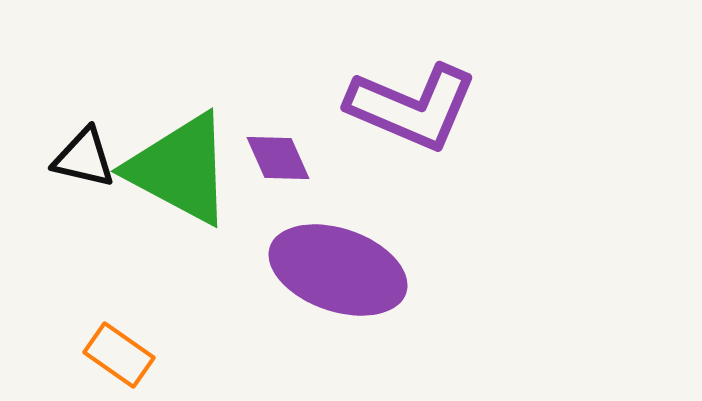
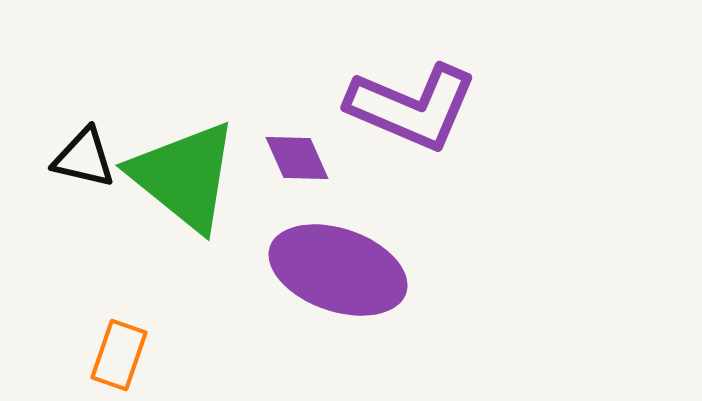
purple diamond: moved 19 px right
green triangle: moved 4 px right, 7 px down; rotated 11 degrees clockwise
orange rectangle: rotated 74 degrees clockwise
